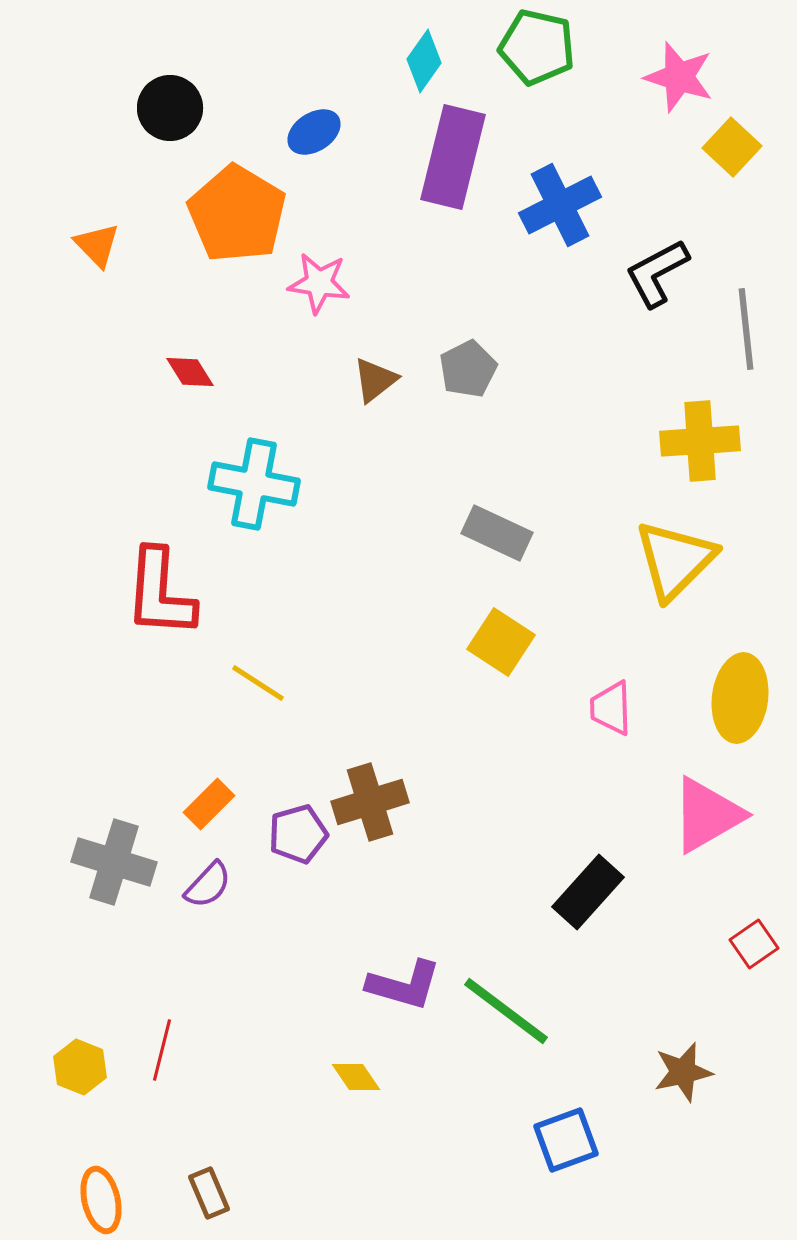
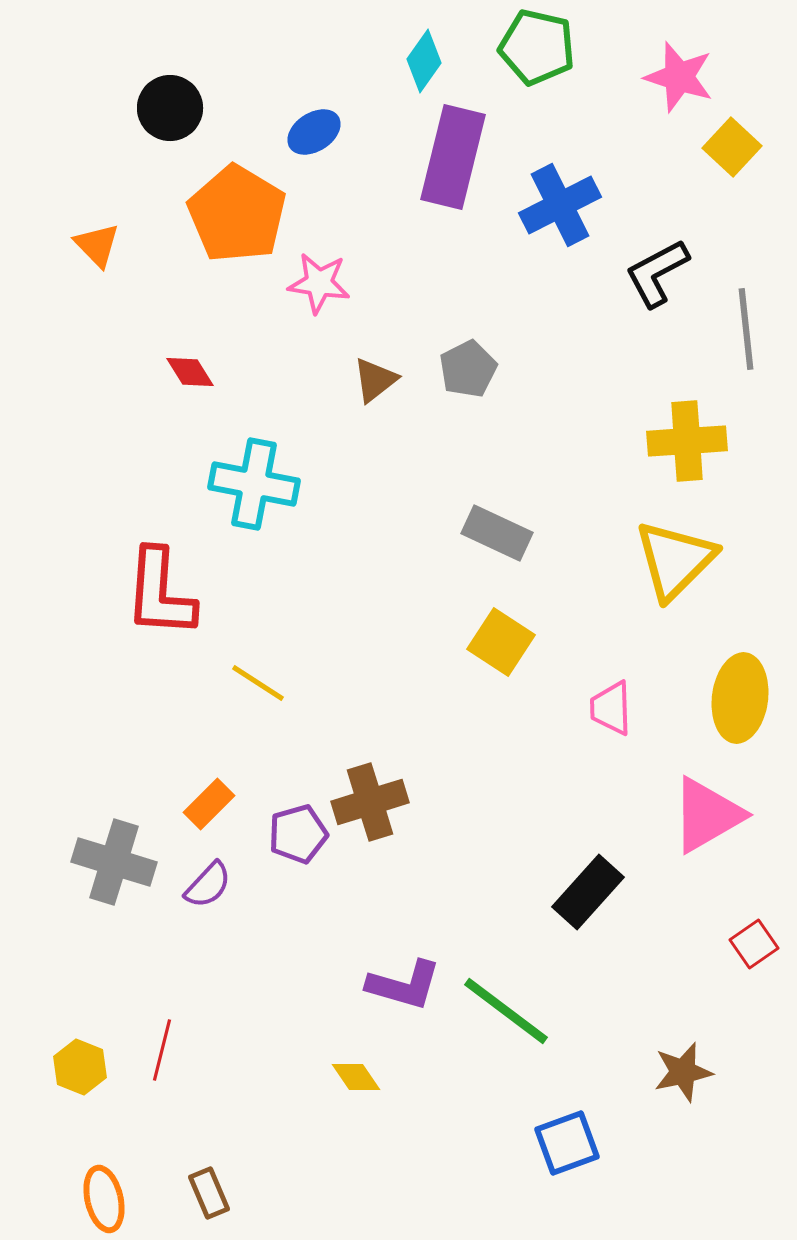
yellow cross at (700, 441): moved 13 px left
blue square at (566, 1140): moved 1 px right, 3 px down
orange ellipse at (101, 1200): moved 3 px right, 1 px up
